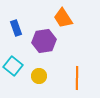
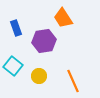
orange line: moved 4 px left, 3 px down; rotated 25 degrees counterclockwise
